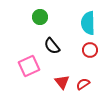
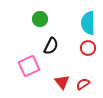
green circle: moved 2 px down
black semicircle: moved 1 px left; rotated 114 degrees counterclockwise
red circle: moved 2 px left, 2 px up
